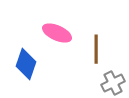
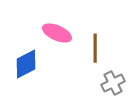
brown line: moved 1 px left, 1 px up
blue diamond: rotated 44 degrees clockwise
